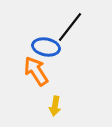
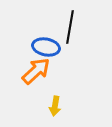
black line: rotated 28 degrees counterclockwise
orange arrow: rotated 80 degrees clockwise
